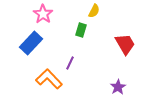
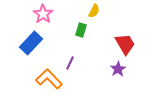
purple star: moved 18 px up
